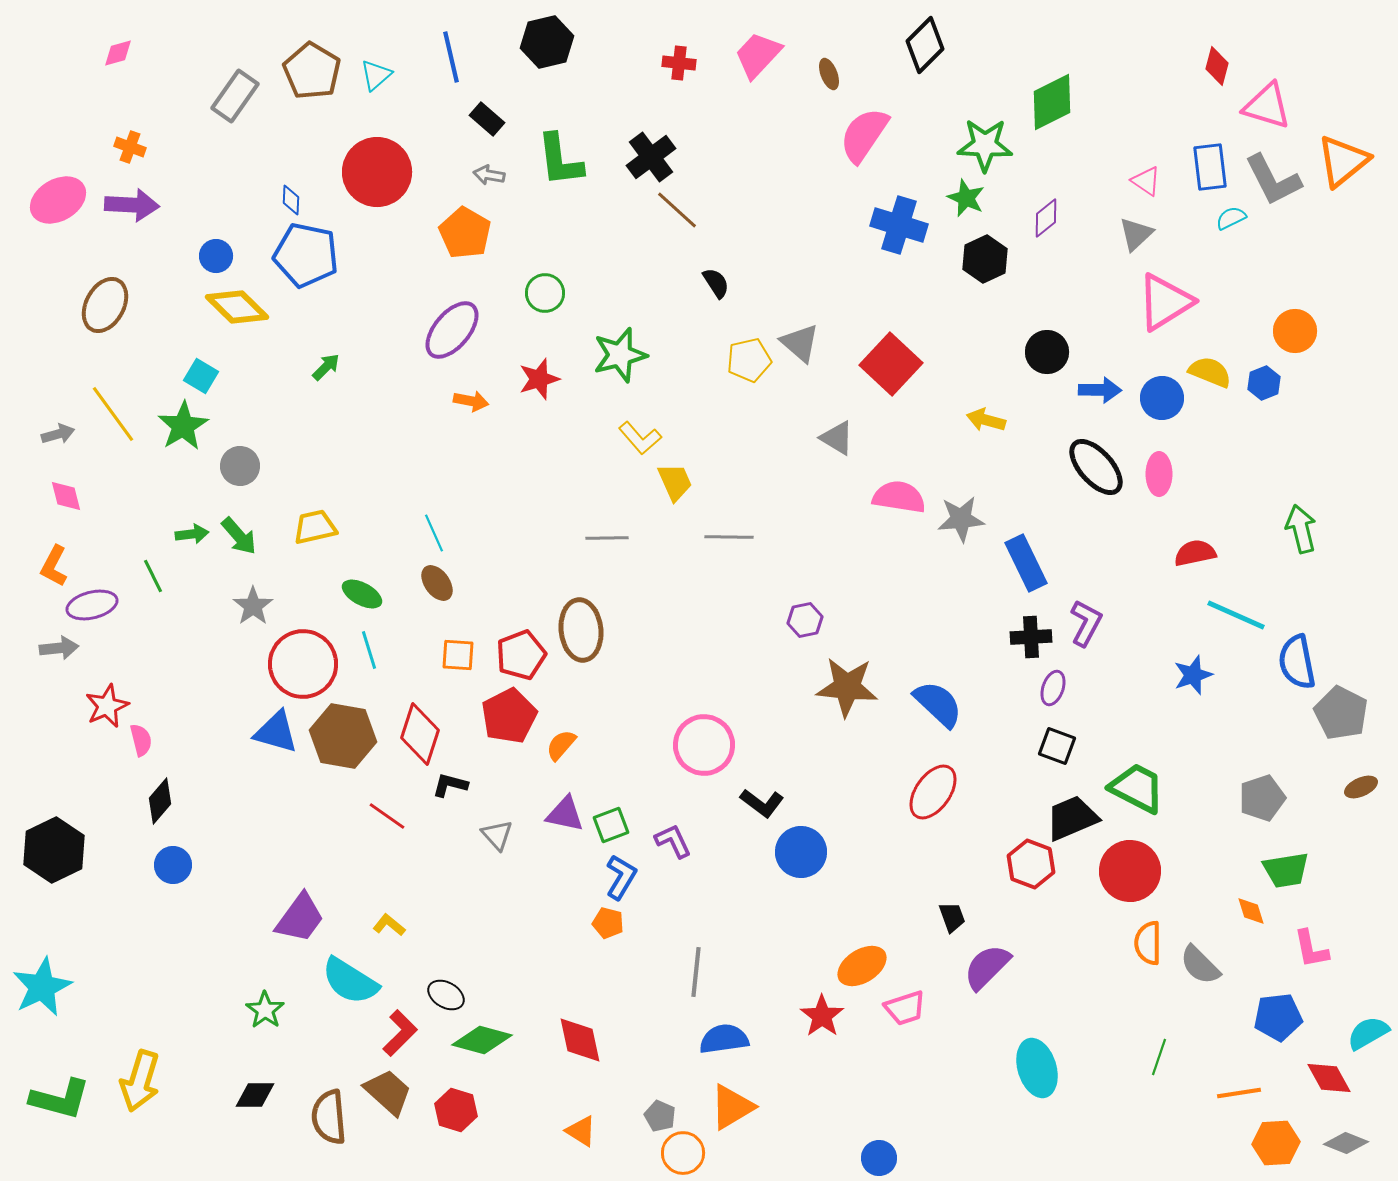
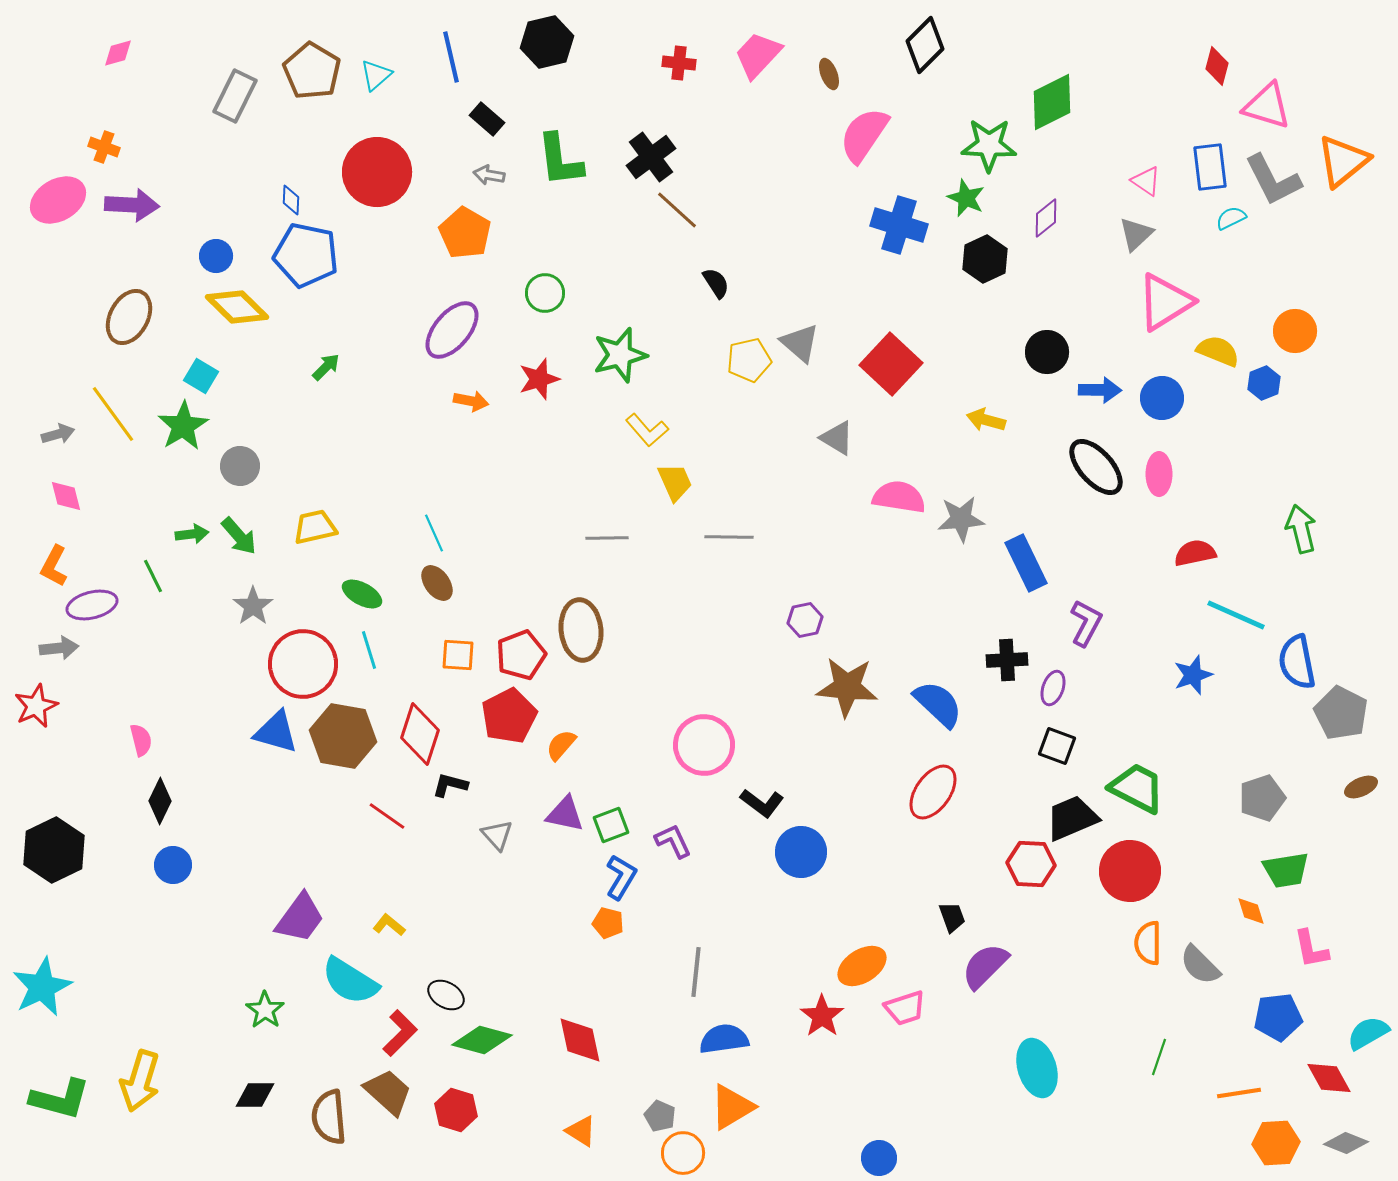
gray rectangle at (235, 96): rotated 9 degrees counterclockwise
green star at (985, 145): moved 4 px right
orange cross at (130, 147): moved 26 px left
brown ellipse at (105, 305): moved 24 px right, 12 px down
yellow semicircle at (1210, 372): moved 8 px right, 21 px up
yellow L-shape at (640, 438): moved 7 px right, 8 px up
black cross at (1031, 637): moved 24 px left, 23 px down
red star at (107, 706): moved 71 px left
black diamond at (160, 801): rotated 15 degrees counterclockwise
red hexagon at (1031, 864): rotated 18 degrees counterclockwise
purple semicircle at (987, 967): moved 2 px left, 1 px up
